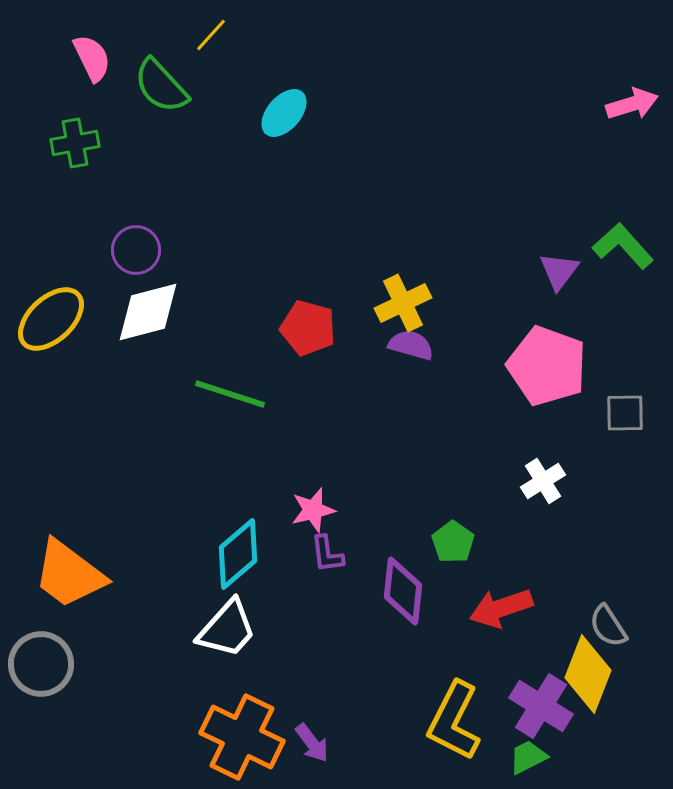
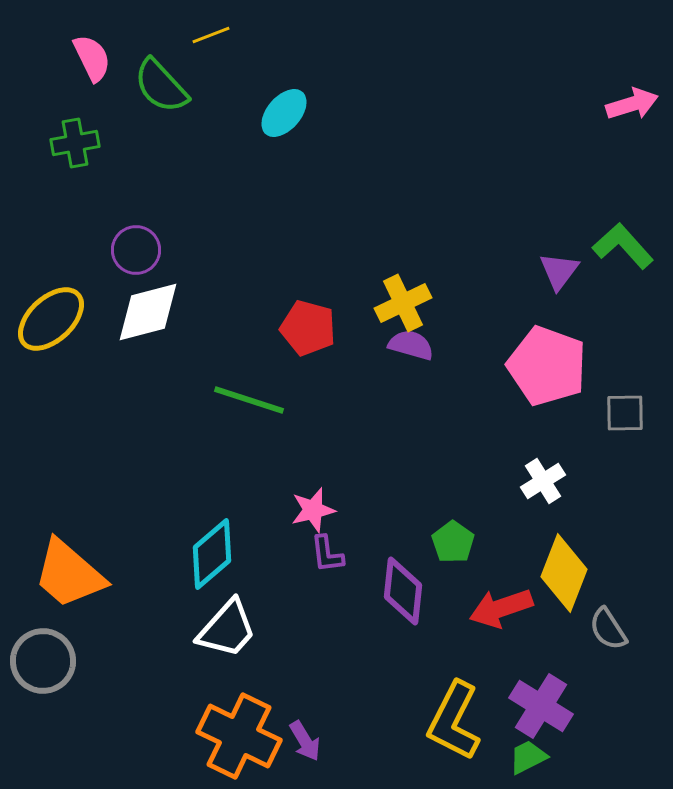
yellow line: rotated 27 degrees clockwise
green line: moved 19 px right, 6 px down
cyan diamond: moved 26 px left
orange trapezoid: rotated 4 degrees clockwise
gray semicircle: moved 3 px down
gray circle: moved 2 px right, 3 px up
yellow diamond: moved 24 px left, 101 px up
orange cross: moved 3 px left, 1 px up
purple arrow: moved 7 px left, 2 px up; rotated 6 degrees clockwise
